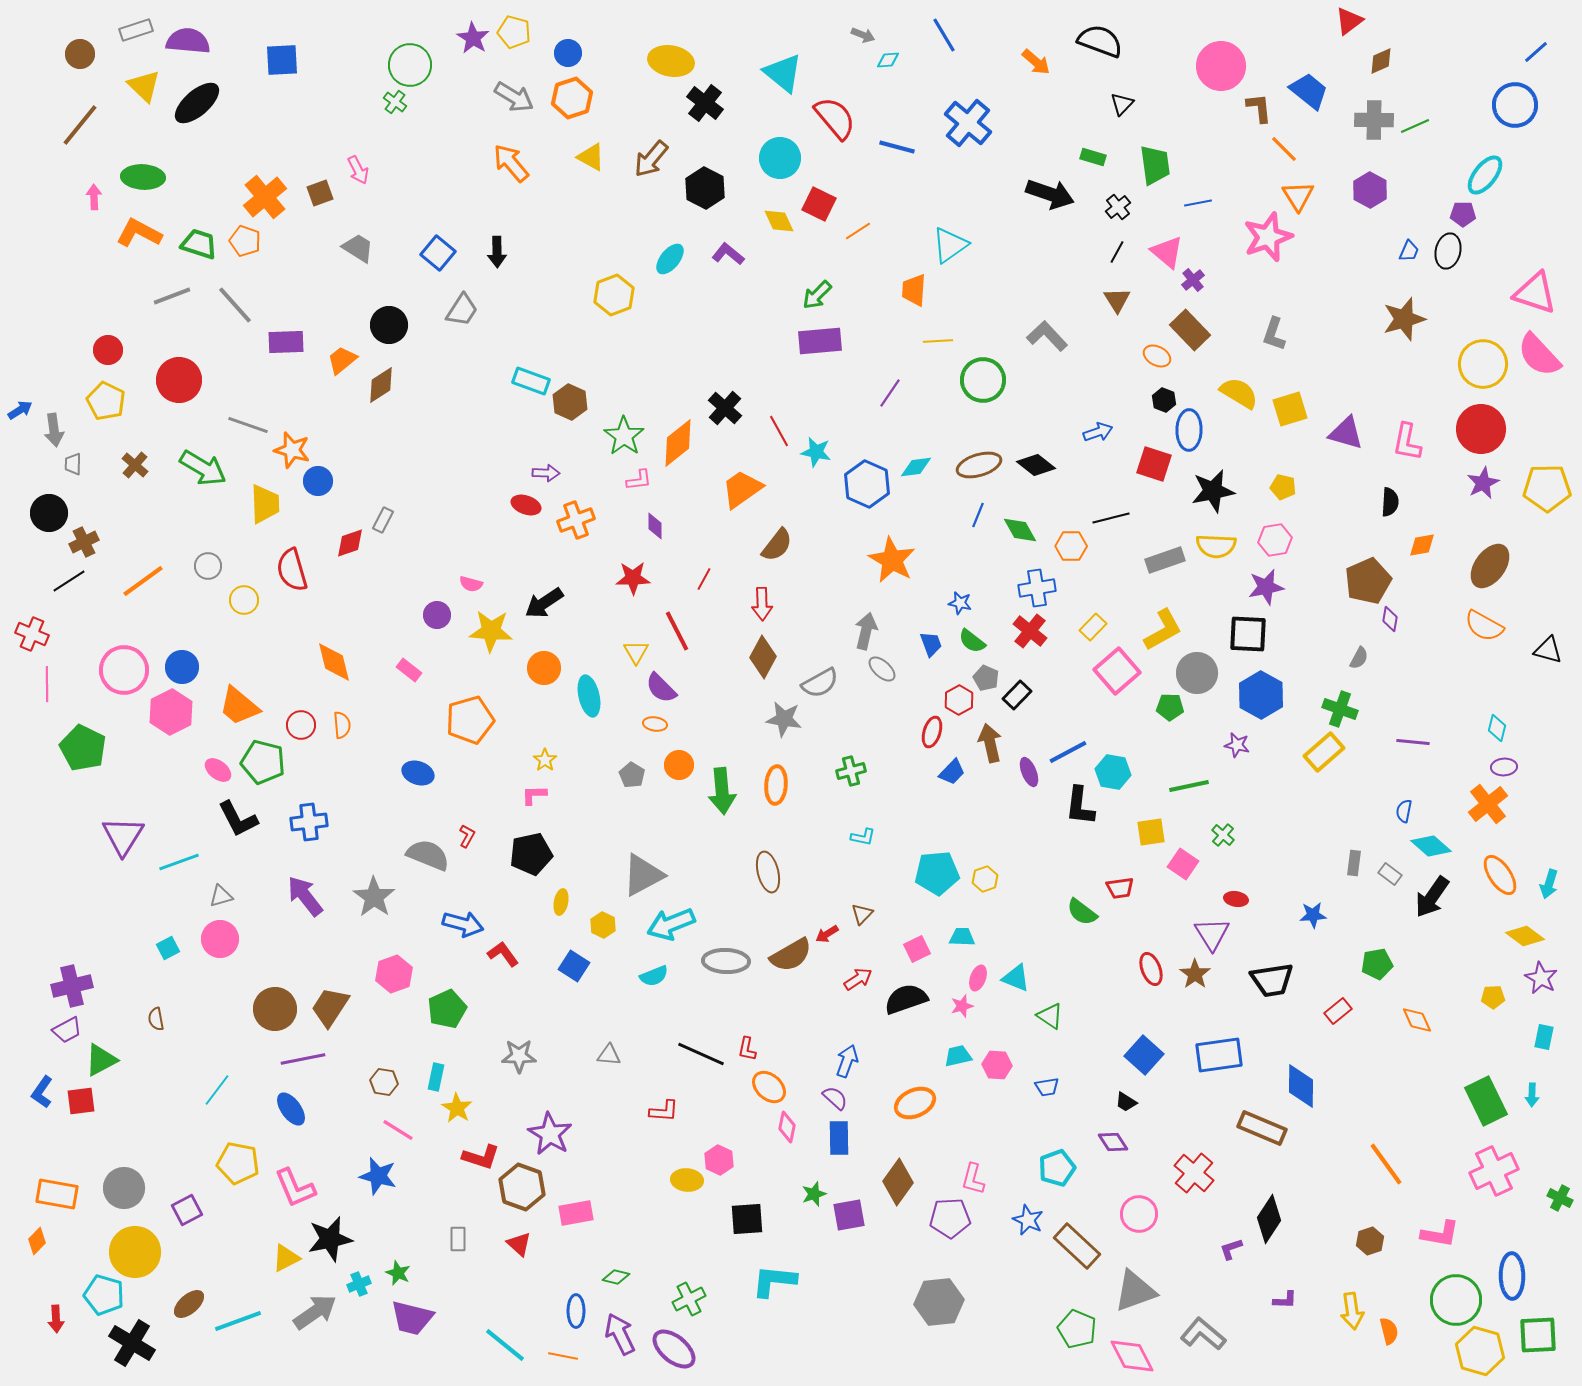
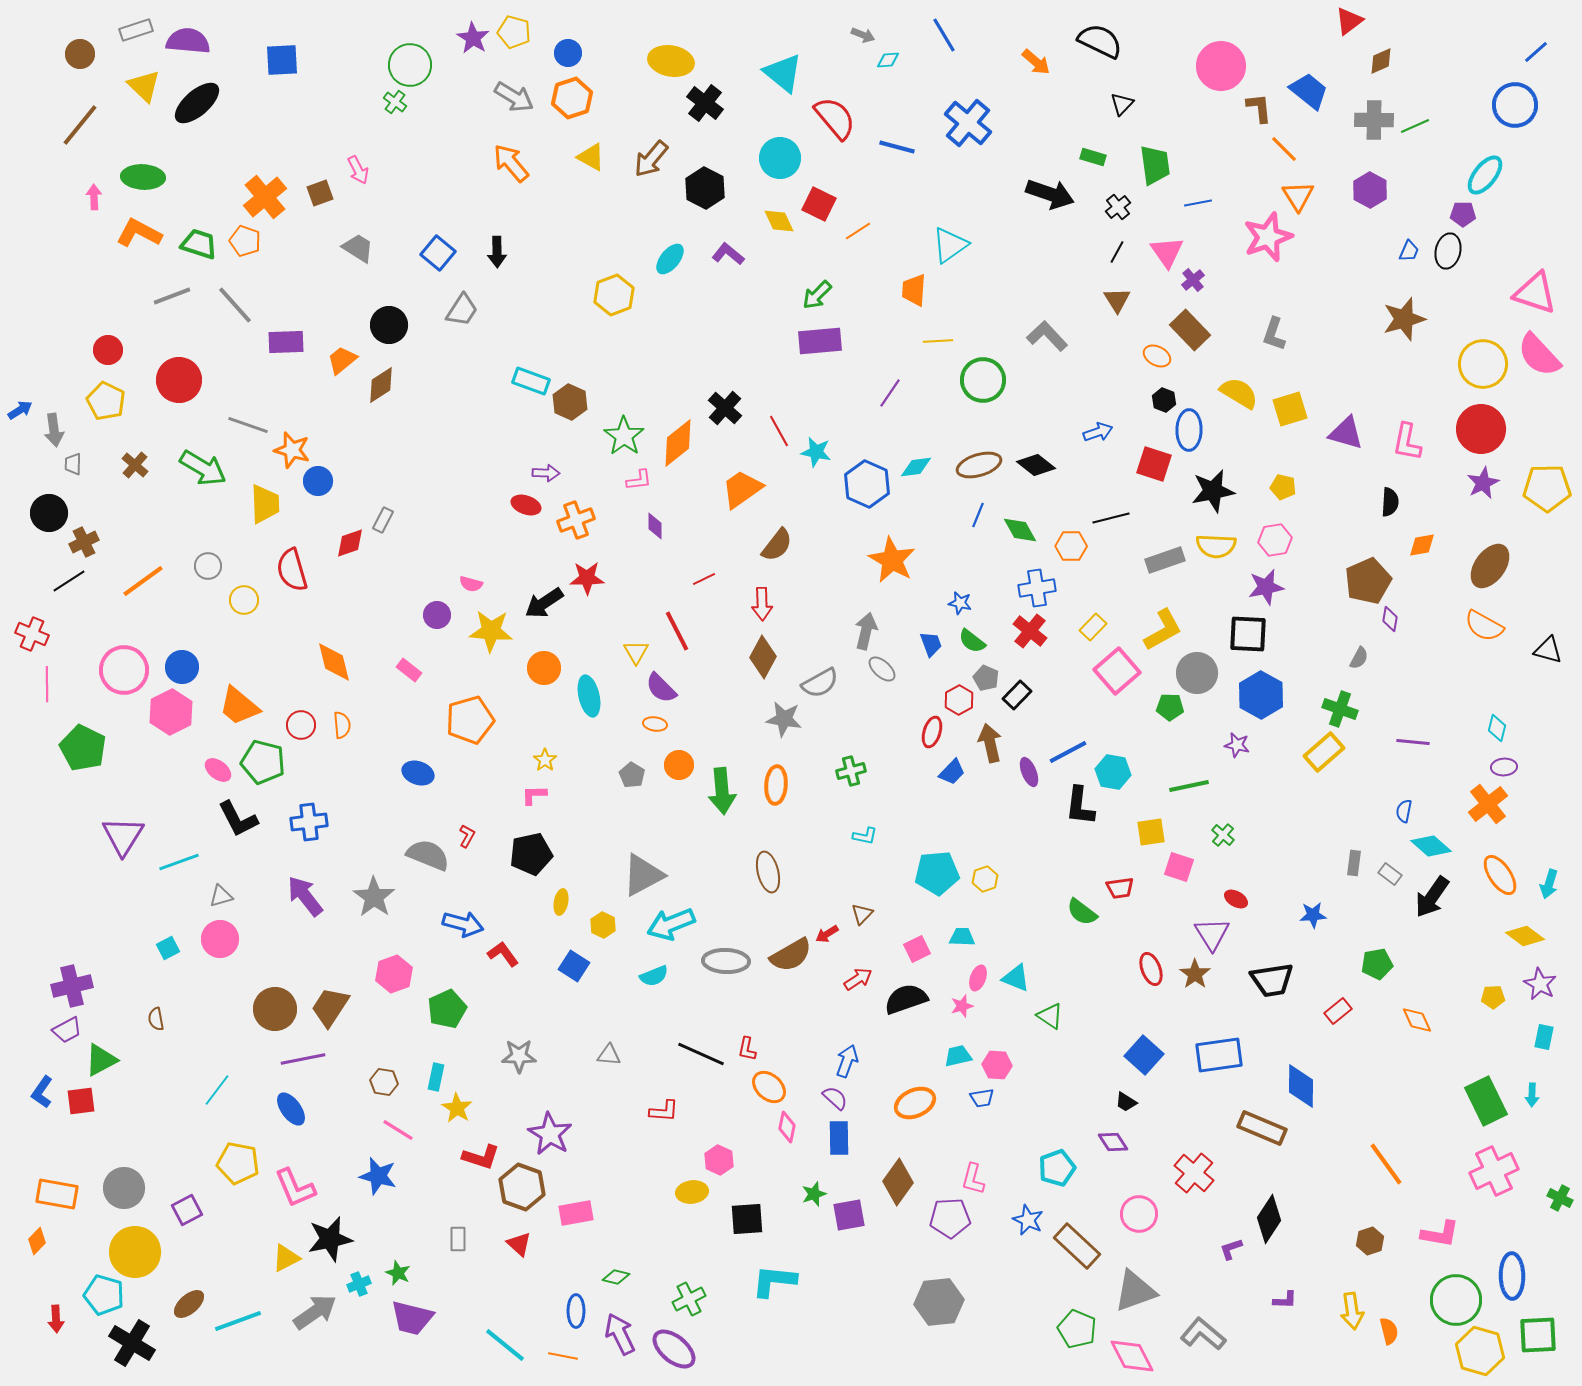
black semicircle at (1100, 41): rotated 6 degrees clockwise
pink triangle at (1167, 252): rotated 15 degrees clockwise
red star at (633, 578): moved 46 px left
red line at (704, 579): rotated 35 degrees clockwise
cyan L-shape at (863, 837): moved 2 px right, 1 px up
pink square at (1183, 864): moved 4 px left, 3 px down; rotated 16 degrees counterclockwise
red ellipse at (1236, 899): rotated 20 degrees clockwise
purple star at (1541, 978): moved 1 px left, 6 px down
blue trapezoid at (1047, 1087): moved 65 px left, 11 px down
yellow ellipse at (687, 1180): moved 5 px right, 12 px down; rotated 12 degrees counterclockwise
